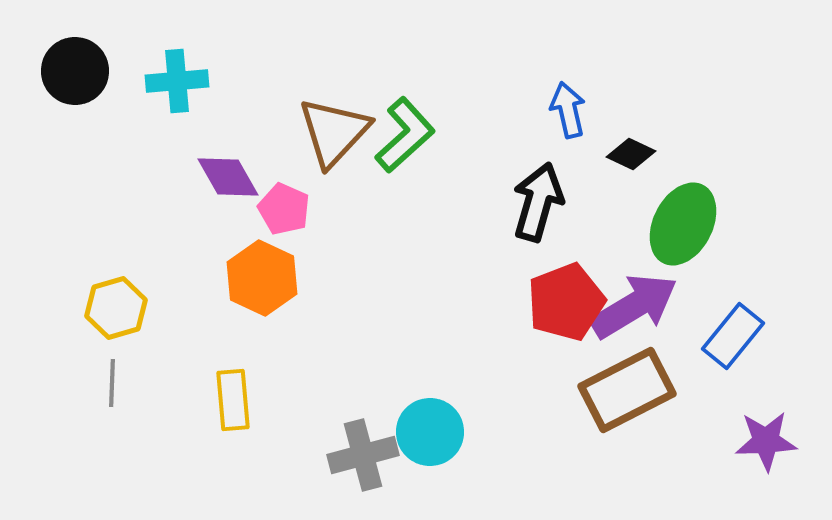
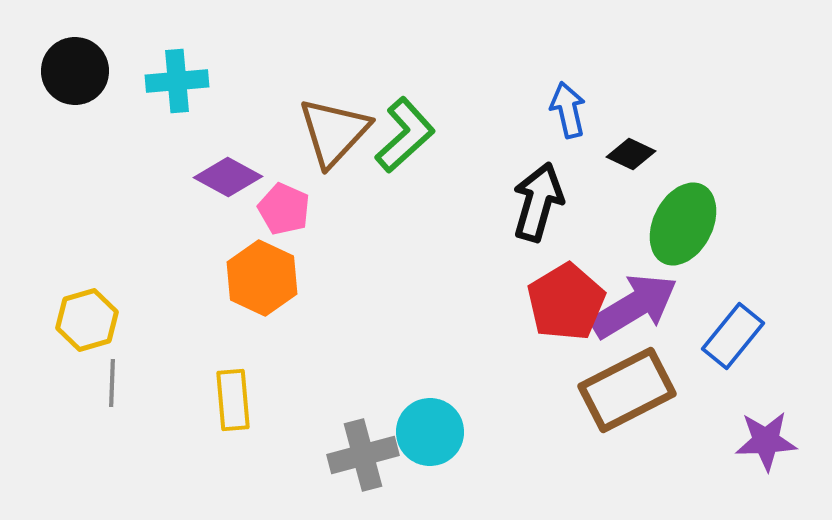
purple diamond: rotated 32 degrees counterclockwise
red pentagon: rotated 10 degrees counterclockwise
yellow hexagon: moved 29 px left, 12 px down
